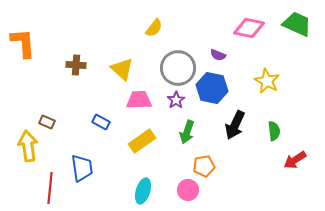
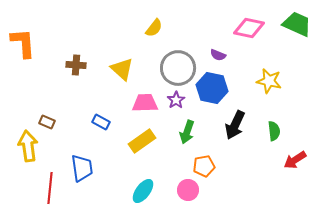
yellow star: moved 2 px right; rotated 15 degrees counterclockwise
pink trapezoid: moved 6 px right, 3 px down
cyan ellipse: rotated 20 degrees clockwise
